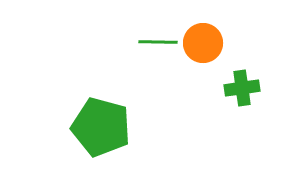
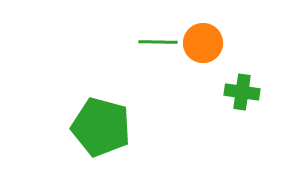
green cross: moved 4 px down; rotated 16 degrees clockwise
